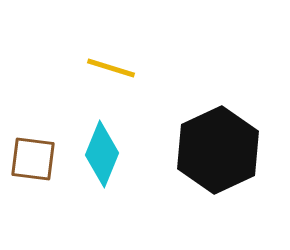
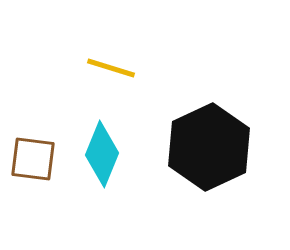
black hexagon: moved 9 px left, 3 px up
